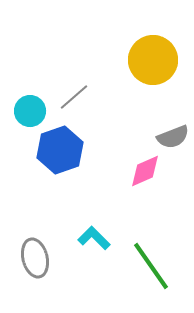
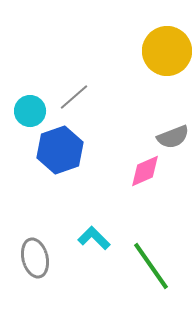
yellow circle: moved 14 px right, 9 px up
